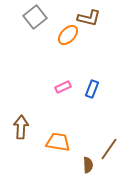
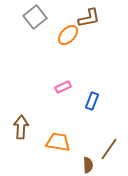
brown L-shape: rotated 25 degrees counterclockwise
blue rectangle: moved 12 px down
